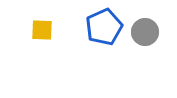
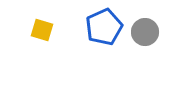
yellow square: rotated 15 degrees clockwise
